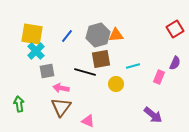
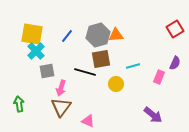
pink arrow: rotated 84 degrees counterclockwise
